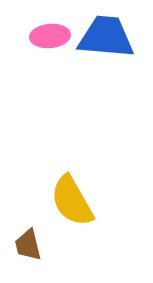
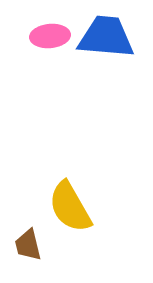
yellow semicircle: moved 2 px left, 6 px down
